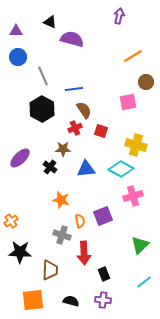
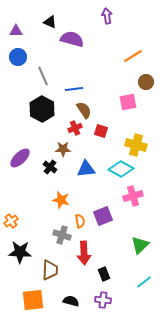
purple arrow: moved 12 px left; rotated 21 degrees counterclockwise
